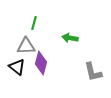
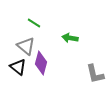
green line: rotated 72 degrees counterclockwise
gray triangle: rotated 42 degrees clockwise
black triangle: moved 1 px right
gray L-shape: moved 2 px right, 2 px down
